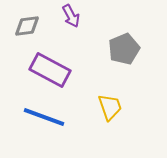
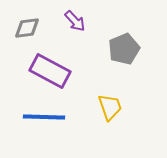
purple arrow: moved 4 px right, 5 px down; rotated 15 degrees counterclockwise
gray diamond: moved 2 px down
purple rectangle: moved 1 px down
blue line: rotated 18 degrees counterclockwise
